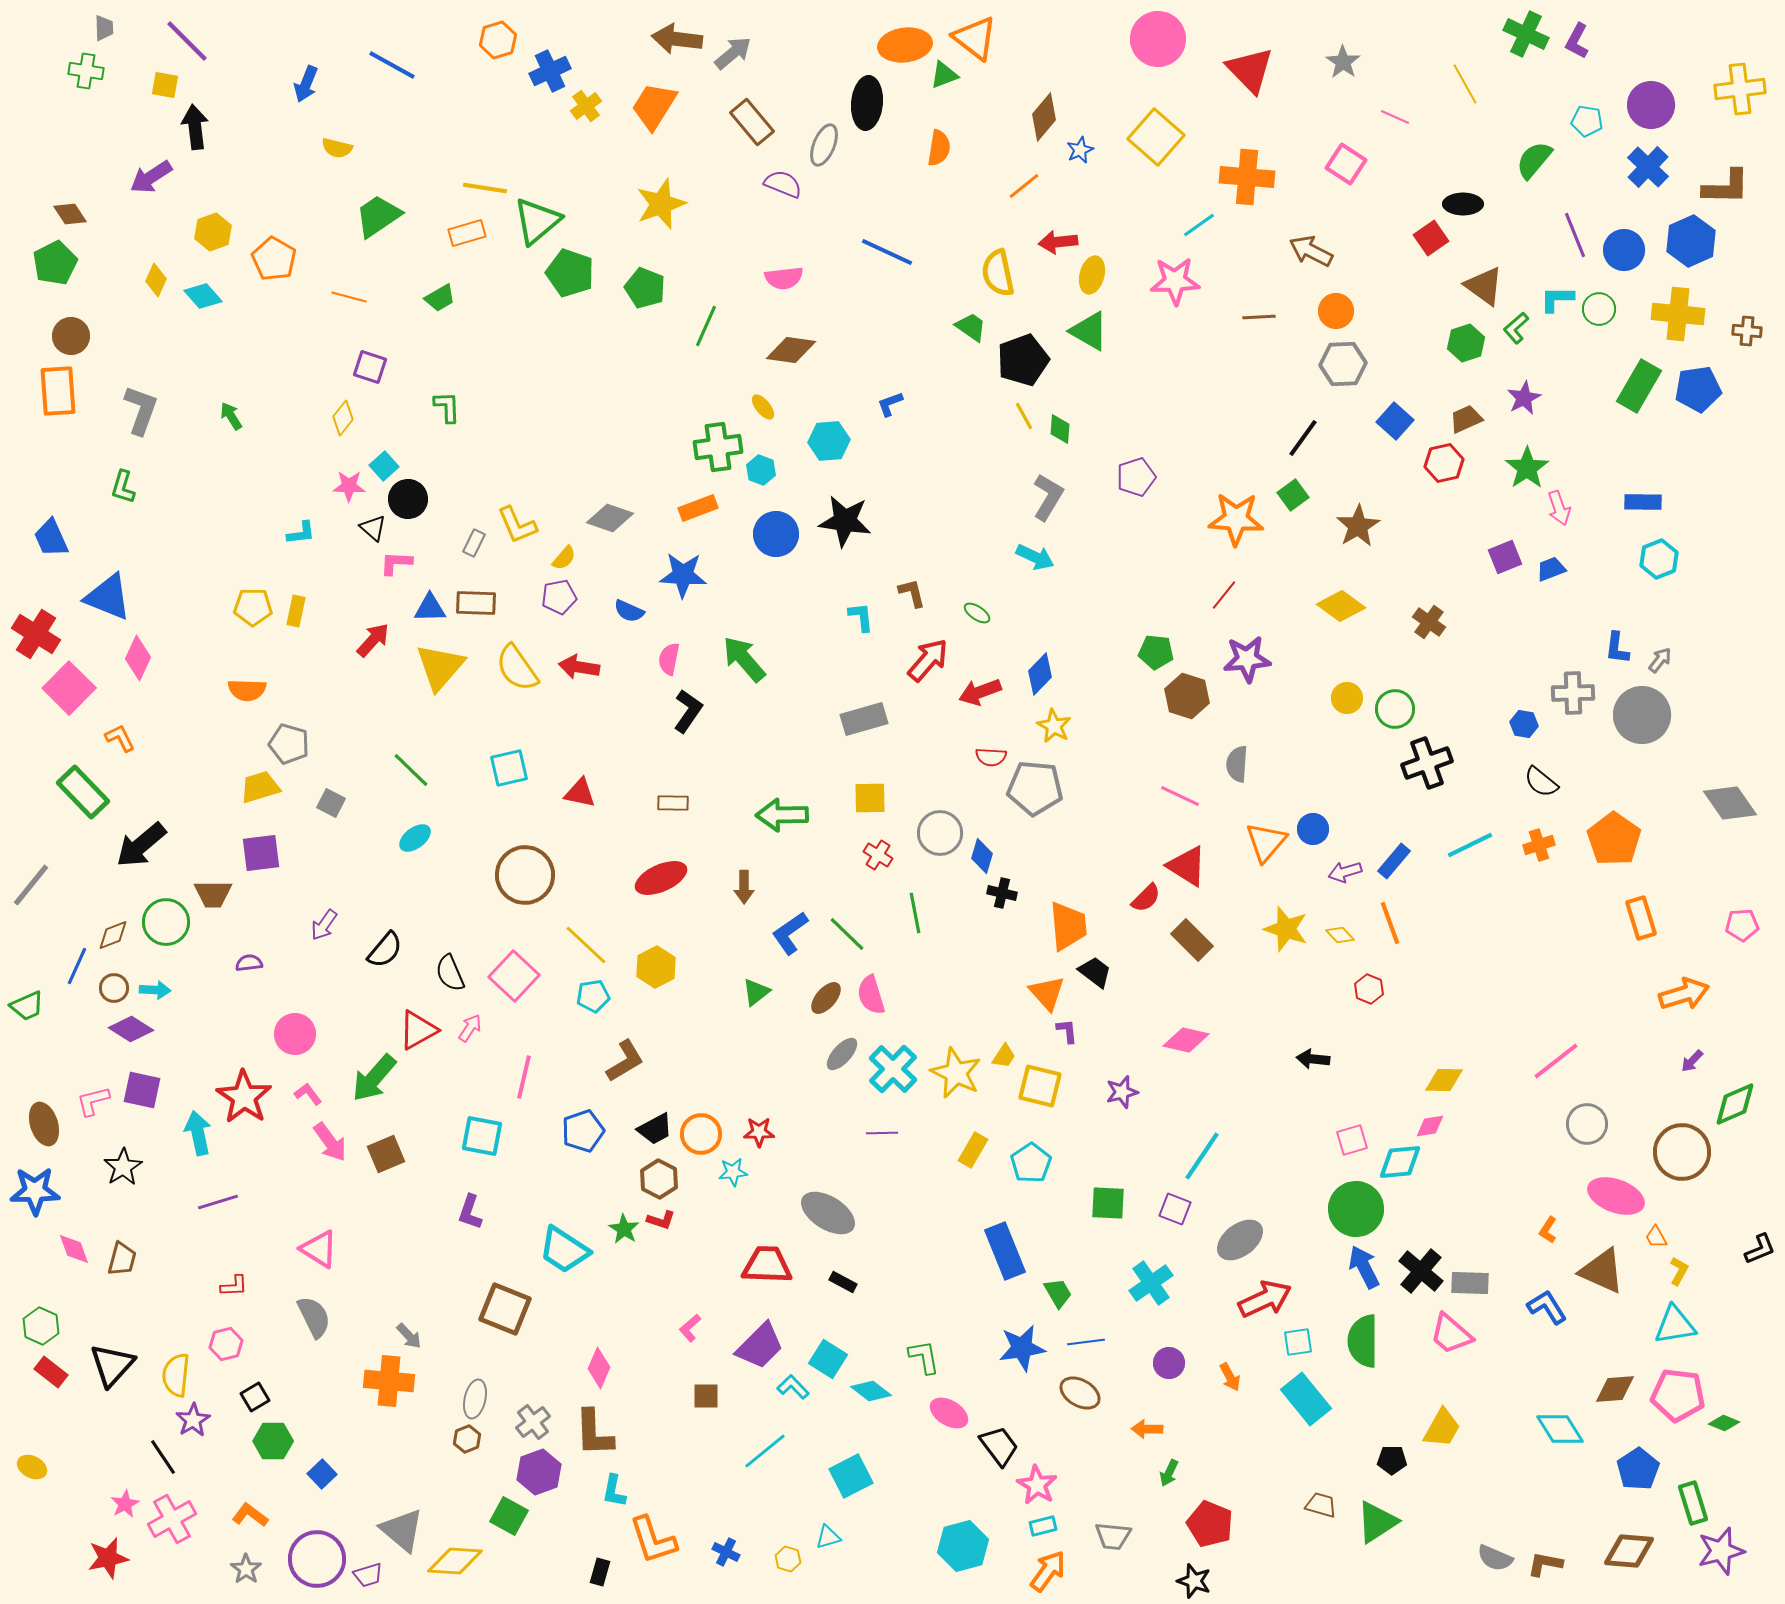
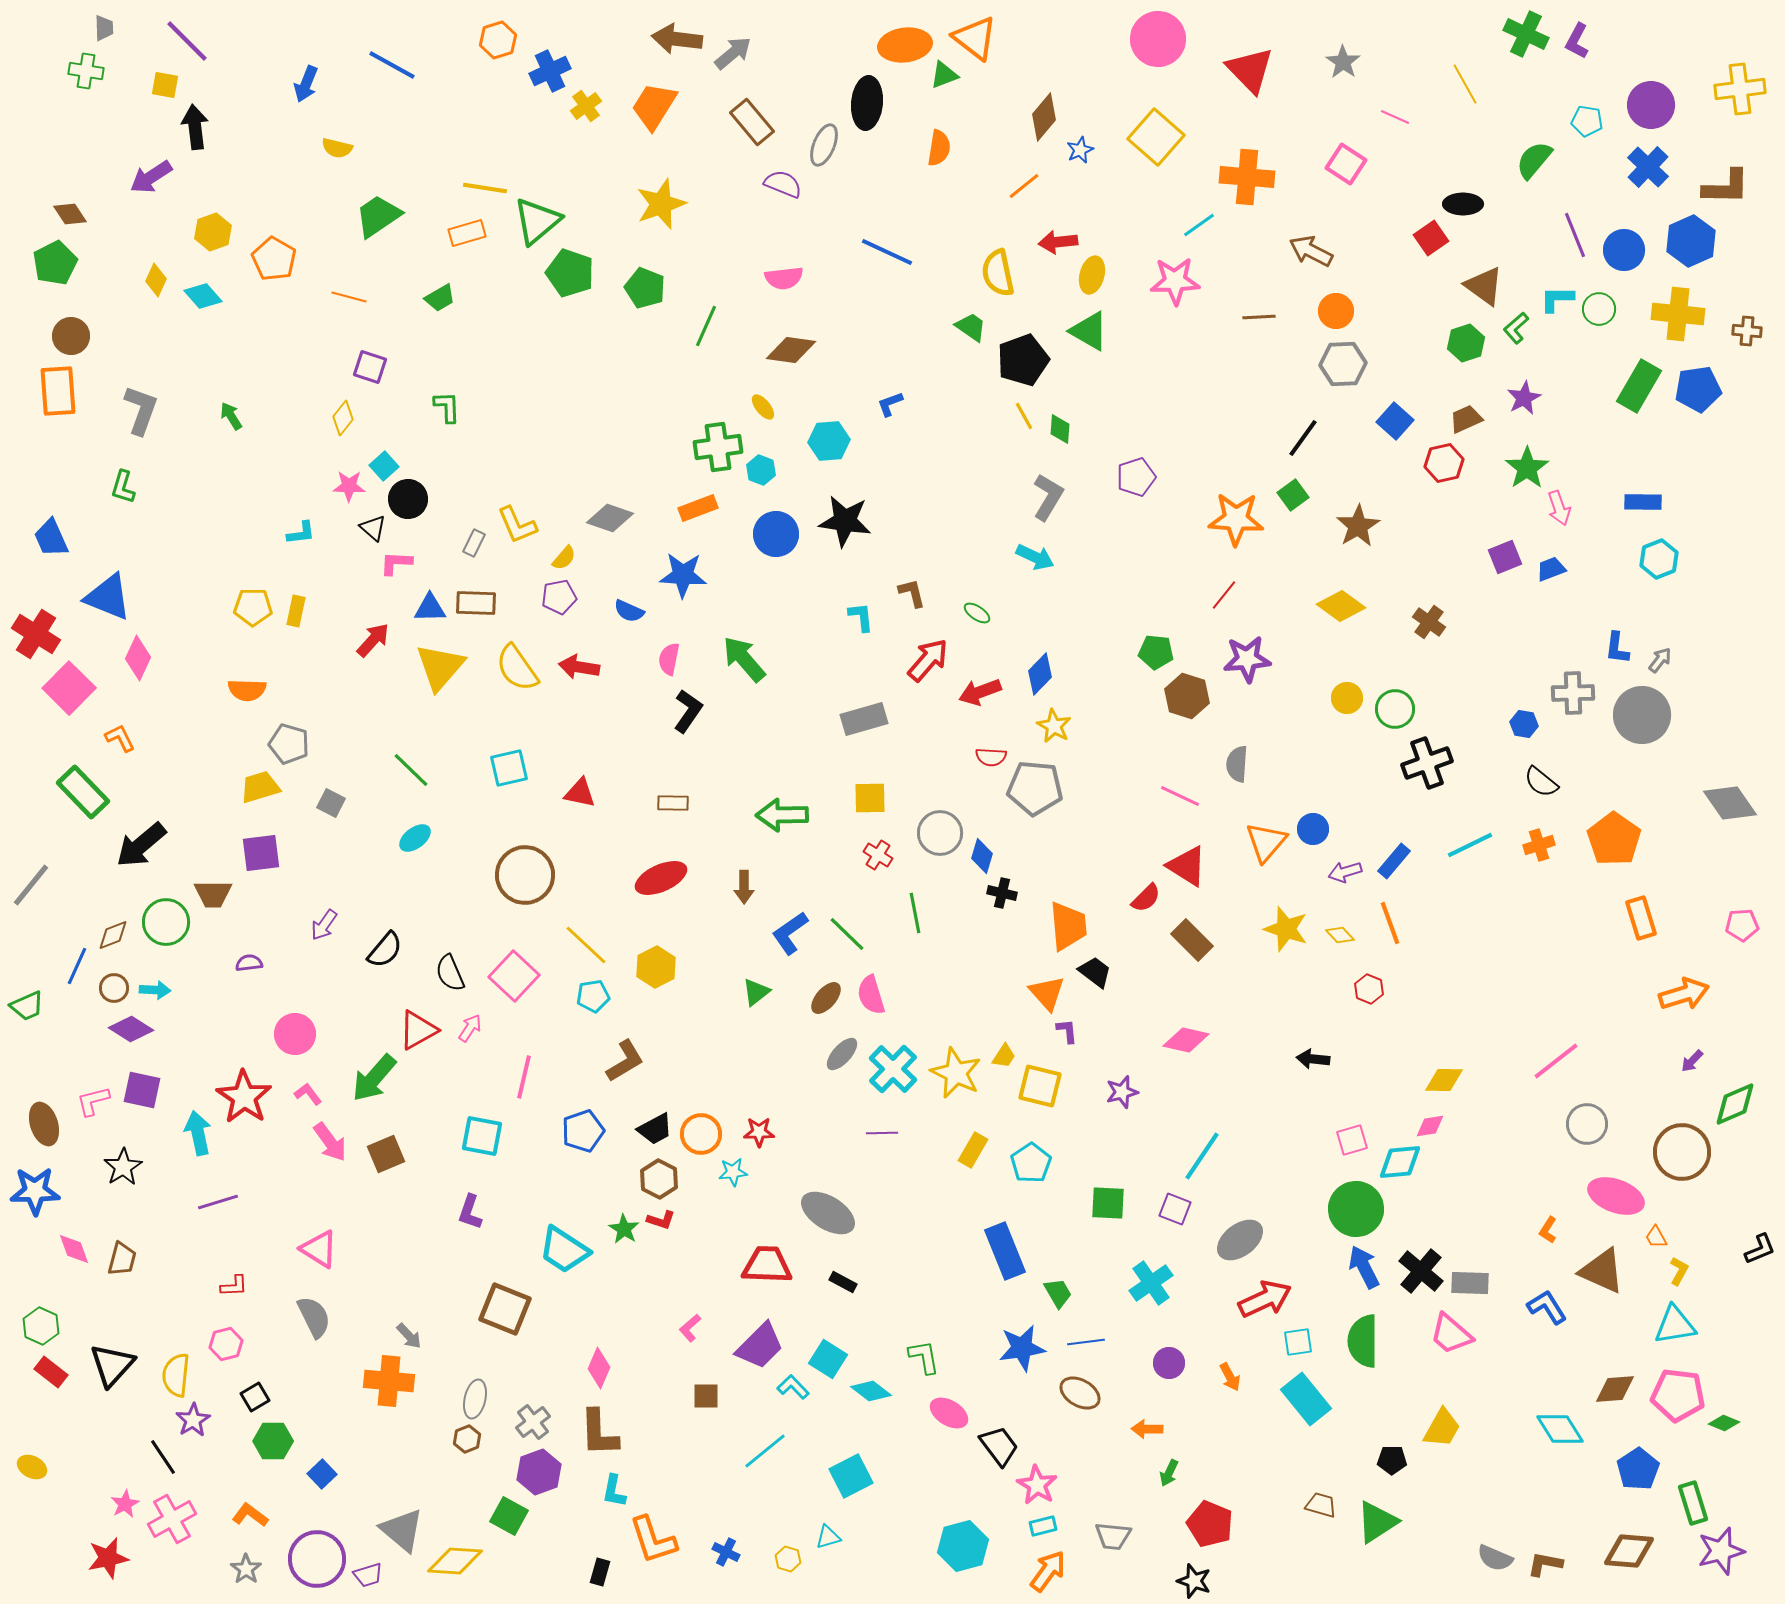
brown L-shape at (594, 1433): moved 5 px right
